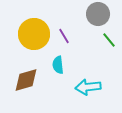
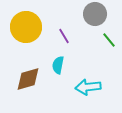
gray circle: moved 3 px left
yellow circle: moved 8 px left, 7 px up
cyan semicircle: rotated 18 degrees clockwise
brown diamond: moved 2 px right, 1 px up
